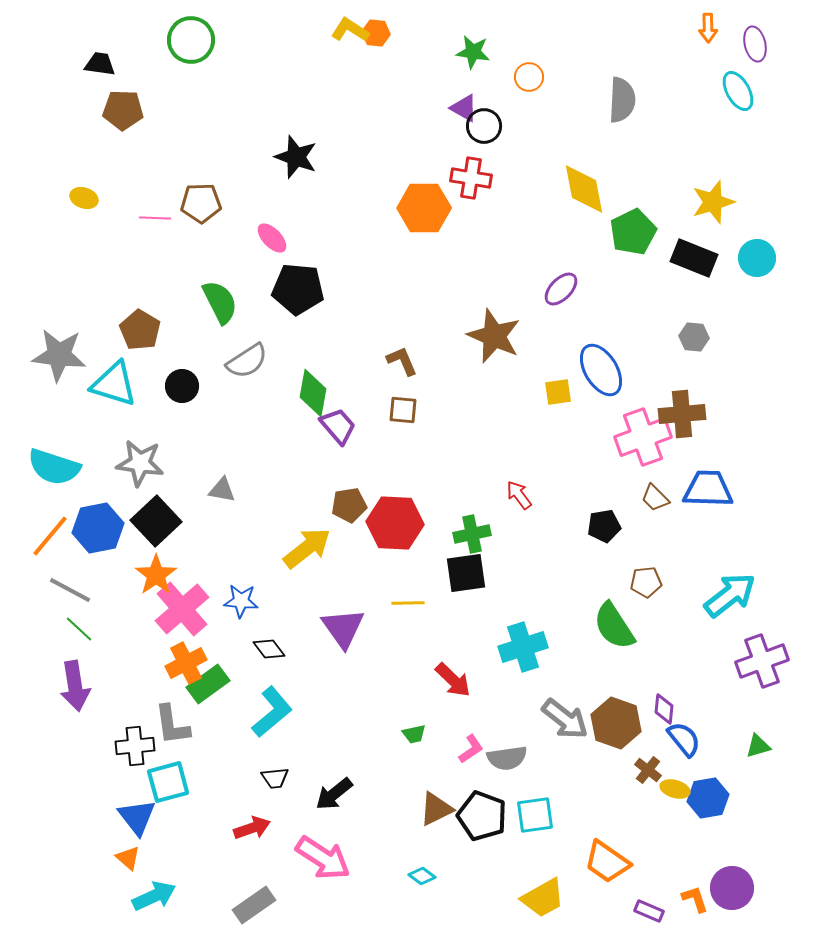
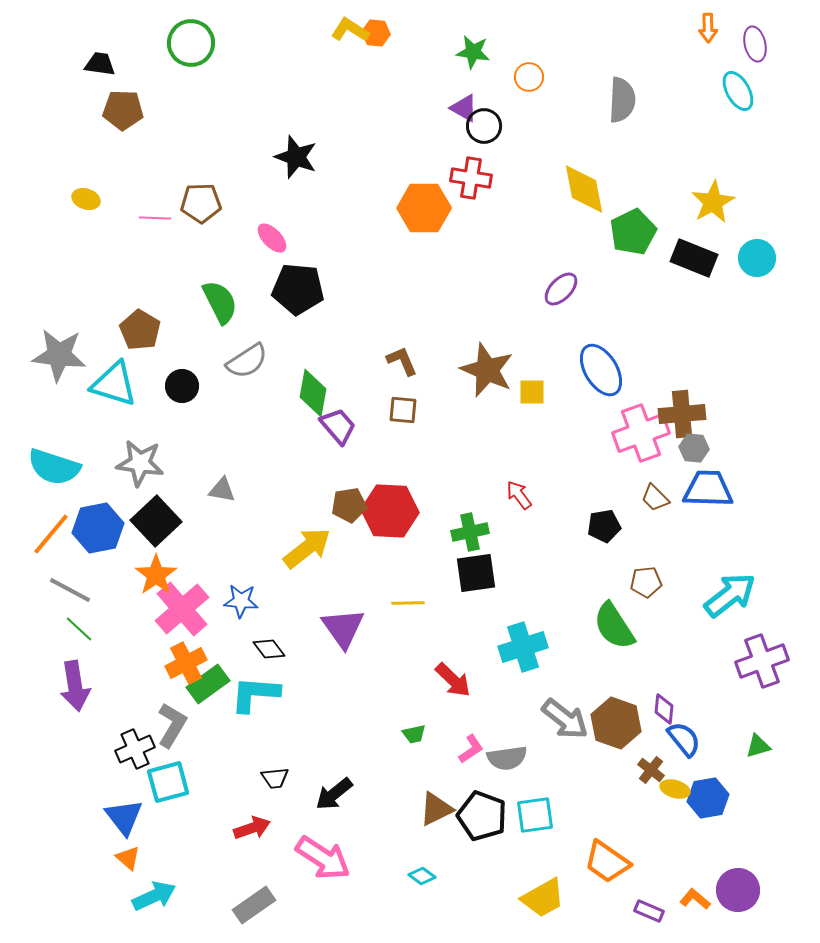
green circle at (191, 40): moved 3 px down
yellow ellipse at (84, 198): moved 2 px right, 1 px down
yellow star at (713, 202): rotated 12 degrees counterclockwise
brown star at (494, 336): moved 7 px left, 34 px down
gray hexagon at (694, 337): moved 111 px down
yellow square at (558, 392): moved 26 px left; rotated 8 degrees clockwise
pink cross at (643, 437): moved 2 px left, 4 px up
red hexagon at (395, 523): moved 5 px left, 12 px up
green cross at (472, 534): moved 2 px left, 2 px up
orange line at (50, 536): moved 1 px right, 2 px up
black square at (466, 573): moved 10 px right
cyan L-shape at (272, 712): moved 17 px left, 18 px up; rotated 136 degrees counterclockwise
gray L-shape at (172, 725): rotated 141 degrees counterclockwise
black cross at (135, 746): moved 3 px down; rotated 18 degrees counterclockwise
brown cross at (648, 770): moved 3 px right
blue triangle at (137, 817): moved 13 px left
purple circle at (732, 888): moved 6 px right, 2 px down
orange L-shape at (695, 899): rotated 32 degrees counterclockwise
